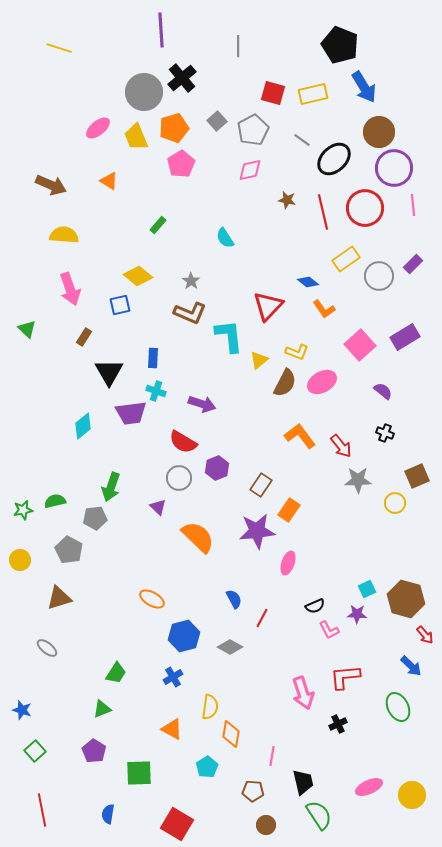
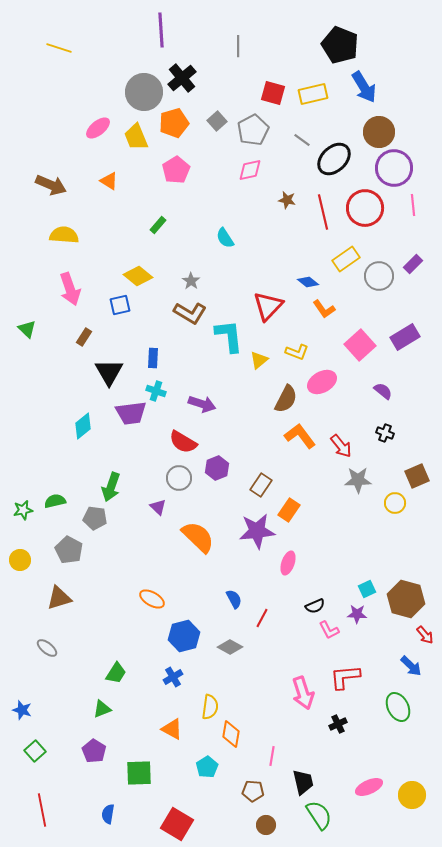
orange pentagon at (174, 128): moved 5 px up
pink pentagon at (181, 164): moved 5 px left, 6 px down
brown L-shape at (190, 313): rotated 8 degrees clockwise
brown semicircle at (285, 383): moved 1 px right, 16 px down
gray pentagon at (95, 518): rotated 15 degrees clockwise
